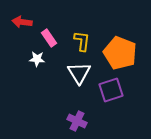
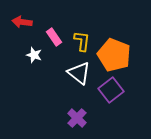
pink rectangle: moved 5 px right, 1 px up
orange pentagon: moved 6 px left, 2 px down
white star: moved 3 px left, 4 px up; rotated 14 degrees clockwise
white triangle: rotated 20 degrees counterclockwise
purple square: rotated 20 degrees counterclockwise
purple cross: moved 3 px up; rotated 18 degrees clockwise
